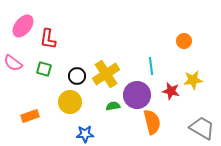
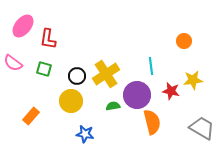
yellow circle: moved 1 px right, 1 px up
orange rectangle: moved 1 px right; rotated 30 degrees counterclockwise
blue star: rotated 12 degrees clockwise
